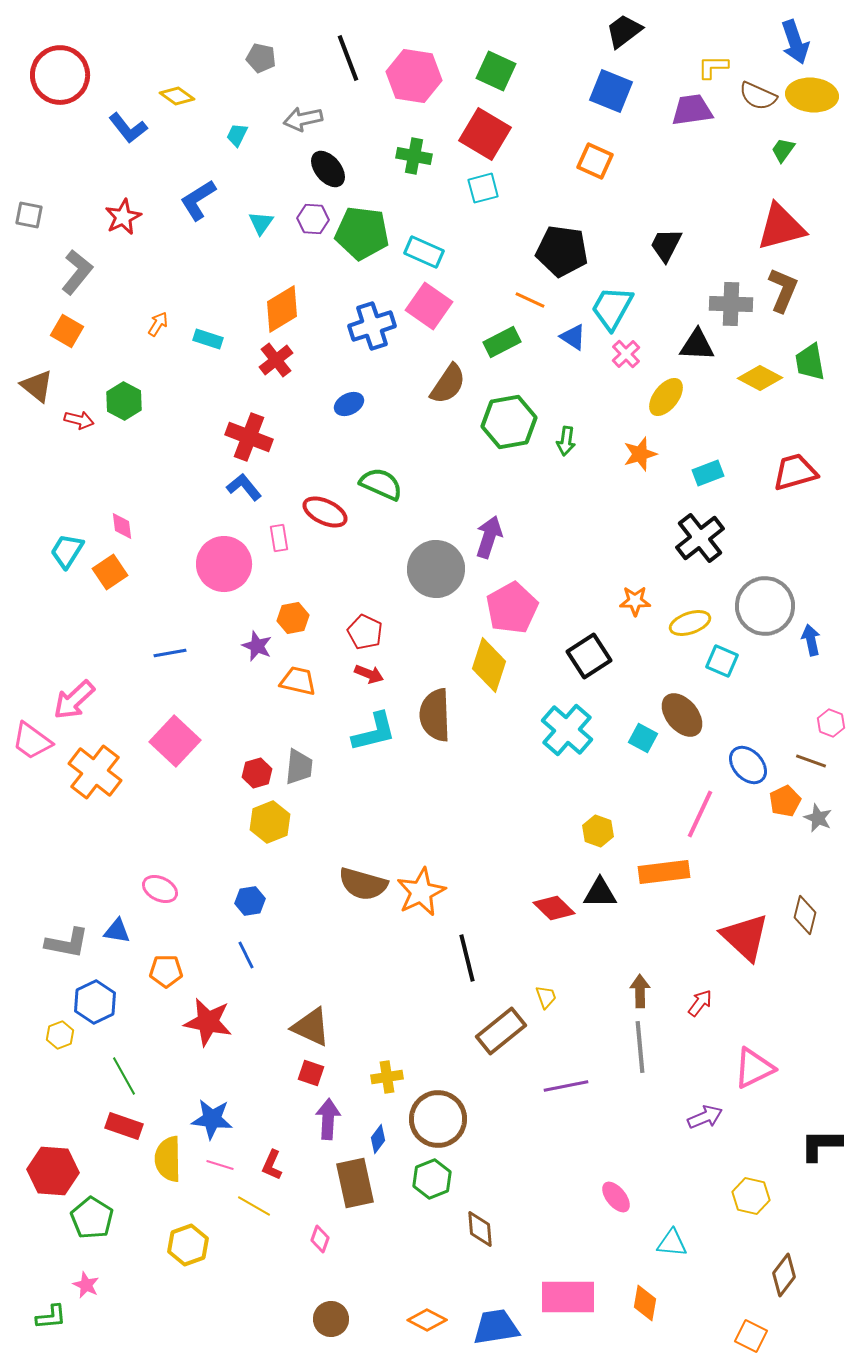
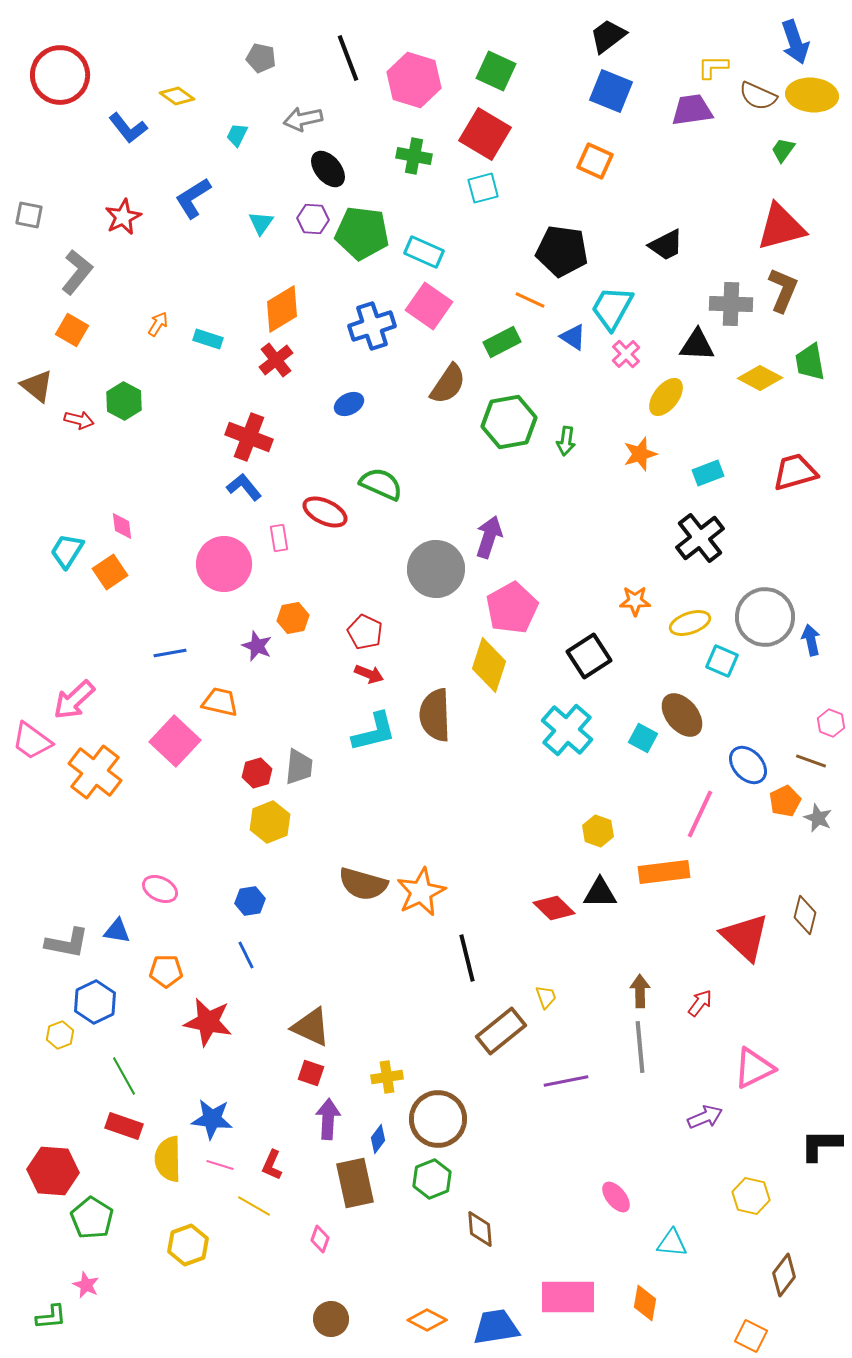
black trapezoid at (624, 31): moved 16 px left, 5 px down
pink hexagon at (414, 76): moved 4 px down; rotated 8 degrees clockwise
blue L-shape at (198, 200): moved 5 px left, 2 px up
black trapezoid at (666, 245): rotated 144 degrees counterclockwise
orange square at (67, 331): moved 5 px right, 1 px up
gray circle at (765, 606): moved 11 px down
orange trapezoid at (298, 681): moved 78 px left, 21 px down
purple line at (566, 1086): moved 5 px up
